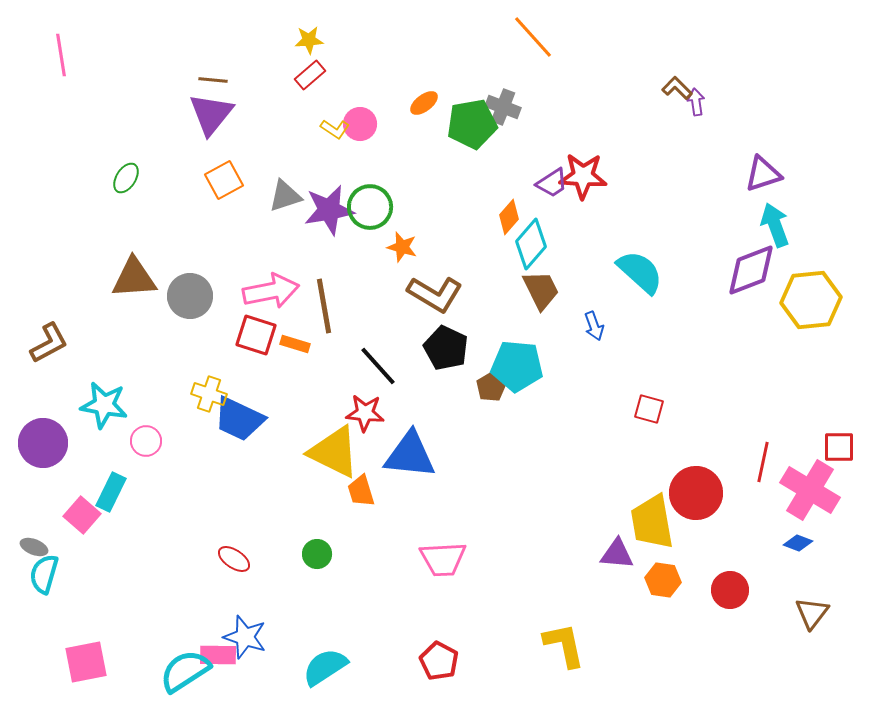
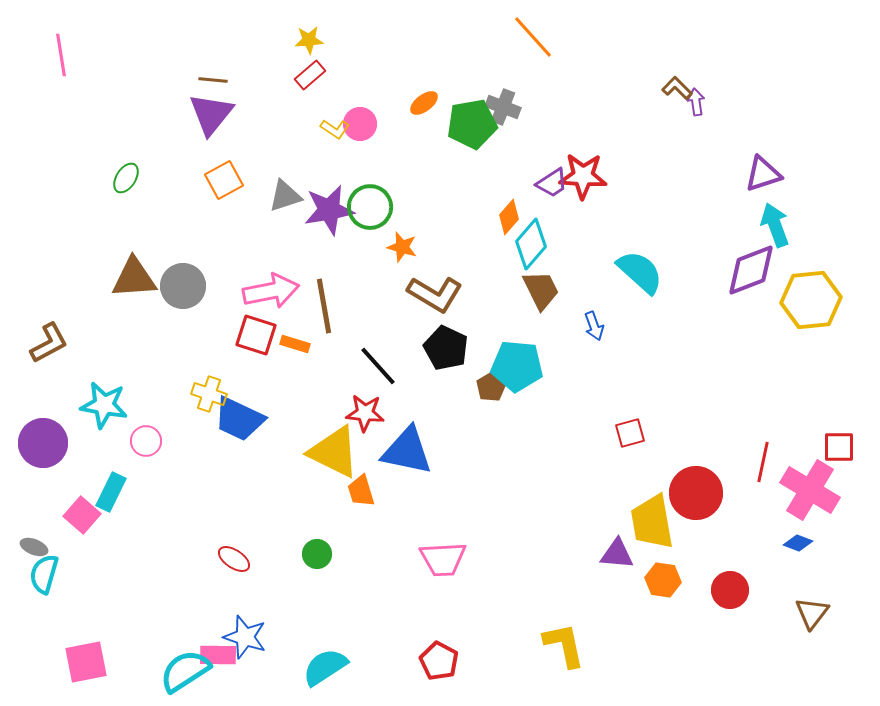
gray circle at (190, 296): moved 7 px left, 10 px up
red square at (649, 409): moved 19 px left, 24 px down; rotated 32 degrees counterclockwise
blue triangle at (410, 455): moved 3 px left, 4 px up; rotated 6 degrees clockwise
